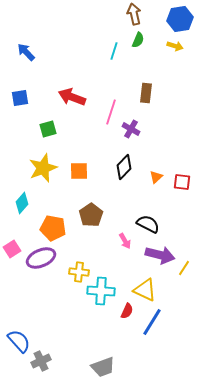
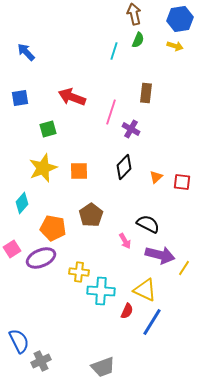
blue semicircle: rotated 15 degrees clockwise
